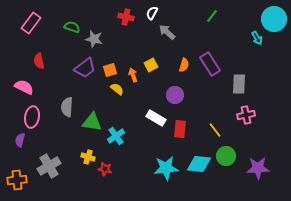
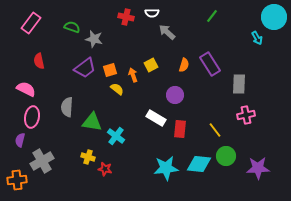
white semicircle: rotated 120 degrees counterclockwise
cyan circle: moved 2 px up
pink semicircle: moved 2 px right, 2 px down
cyan cross: rotated 18 degrees counterclockwise
gray cross: moved 7 px left, 5 px up
